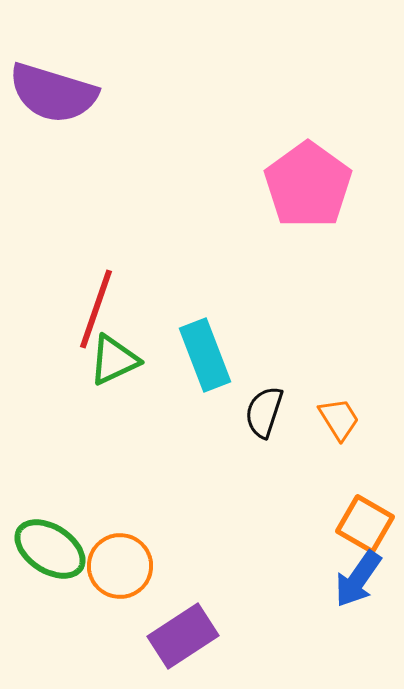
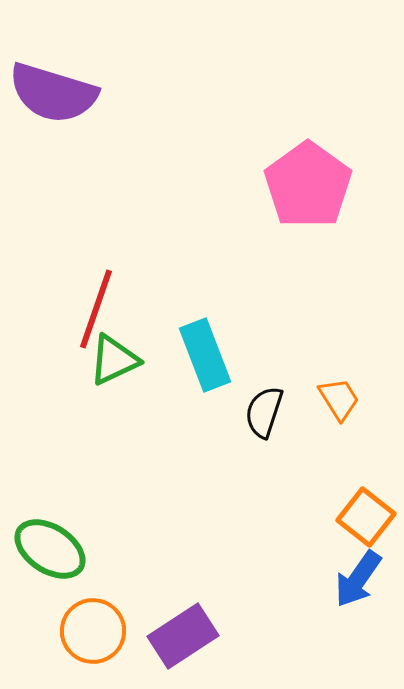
orange trapezoid: moved 20 px up
orange square: moved 1 px right, 7 px up; rotated 8 degrees clockwise
orange circle: moved 27 px left, 65 px down
